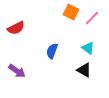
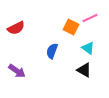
orange square: moved 15 px down
pink line: moved 2 px left; rotated 21 degrees clockwise
